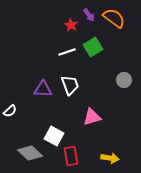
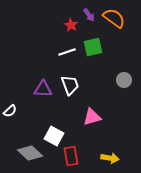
green square: rotated 18 degrees clockwise
